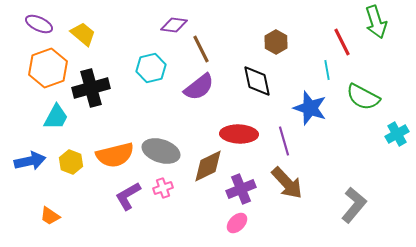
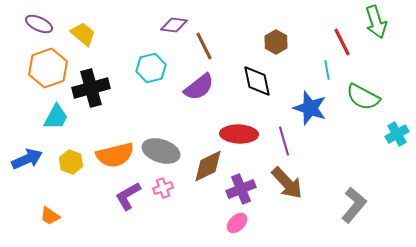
brown line: moved 3 px right, 3 px up
blue arrow: moved 3 px left, 2 px up; rotated 12 degrees counterclockwise
